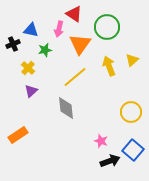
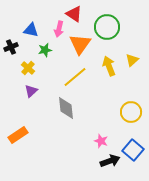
black cross: moved 2 px left, 3 px down
